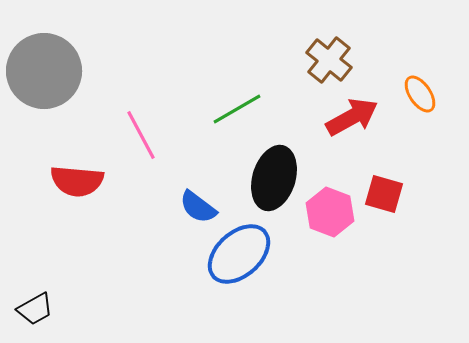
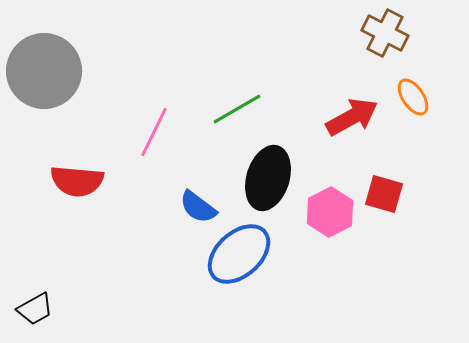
brown cross: moved 56 px right, 27 px up; rotated 12 degrees counterclockwise
orange ellipse: moved 7 px left, 3 px down
pink line: moved 13 px right, 3 px up; rotated 54 degrees clockwise
black ellipse: moved 6 px left
pink hexagon: rotated 12 degrees clockwise
